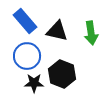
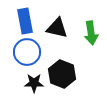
blue rectangle: rotated 30 degrees clockwise
black triangle: moved 3 px up
blue circle: moved 4 px up
